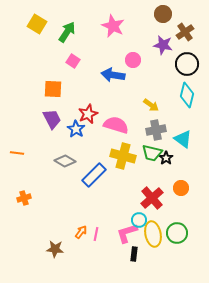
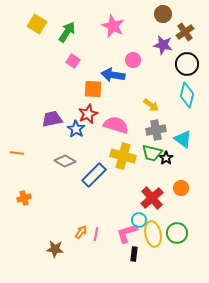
orange square: moved 40 px right
purple trapezoid: rotated 75 degrees counterclockwise
